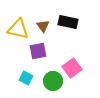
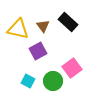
black rectangle: rotated 30 degrees clockwise
purple square: rotated 18 degrees counterclockwise
cyan square: moved 2 px right, 3 px down
